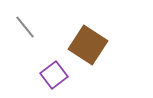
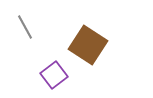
gray line: rotated 10 degrees clockwise
